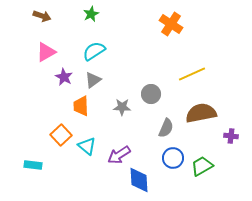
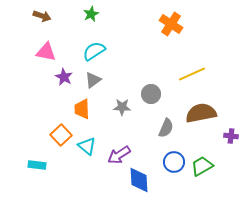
pink triangle: rotated 40 degrees clockwise
orange trapezoid: moved 1 px right, 3 px down
blue circle: moved 1 px right, 4 px down
cyan rectangle: moved 4 px right
